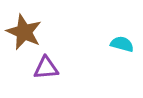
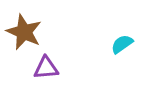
cyan semicircle: rotated 50 degrees counterclockwise
